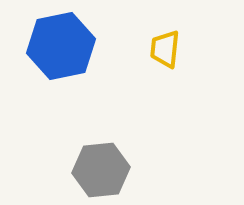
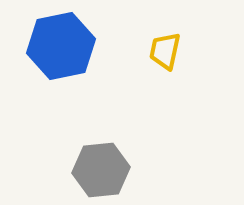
yellow trapezoid: moved 2 px down; rotated 6 degrees clockwise
